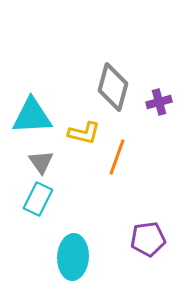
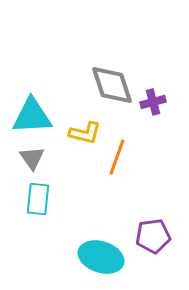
gray diamond: moved 1 px left, 2 px up; rotated 33 degrees counterclockwise
purple cross: moved 6 px left
yellow L-shape: moved 1 px right
gray triangle: moved 9 px left, 4 px up
cyan rectangle: rotated 20 degrees counterclockwise
purple pentagon: moved 5 px right, 3 px up
cyan ellipse: moved 28 px right; rotated 75 degrees counterclockwise
